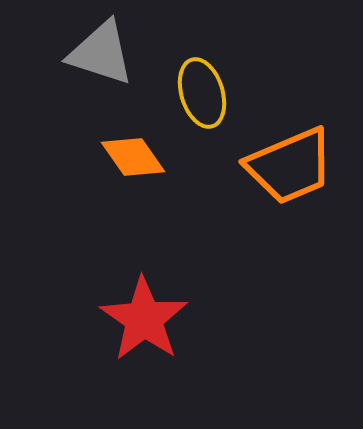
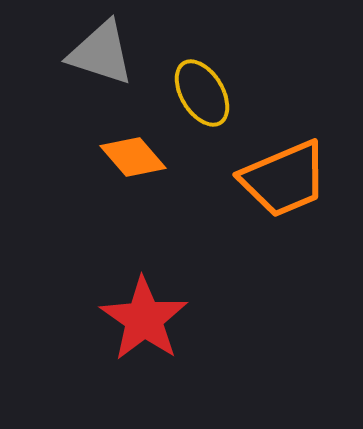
yellow ellipse: rotated 14 degrees counterclockwise
orange diamond: rotated 6 degrees counterclockwise
orange trapezoid: moved 6 px left, 13 px down
